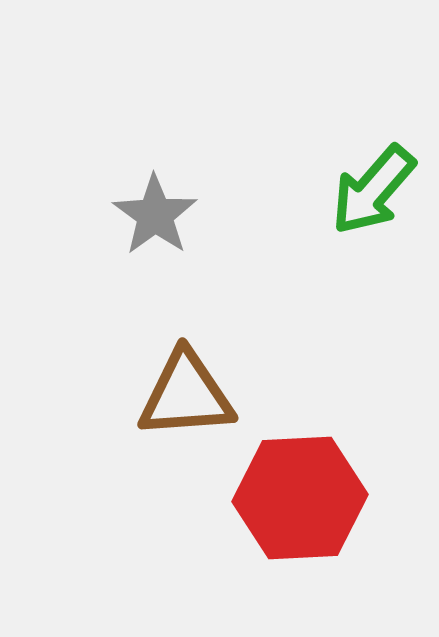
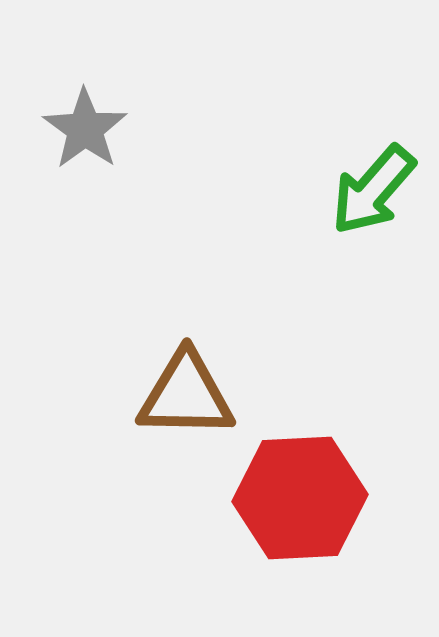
gray star: moved 70 px left, 86 px up
brown triangle: rotated 5 degrees clockwise
